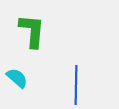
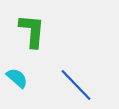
blue line: rotated 45 degrees counterclockwise
